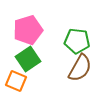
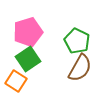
pink pentagon: moved 2 px down
green pentagon: rotated 20 degrees clockwise
orange square: rotated 10 degrees clockwise
